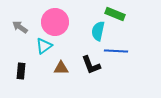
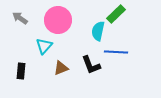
green rectangle: moved 1 px right; rotated 66 degrees counterclockwise
pink circle: moved 3 px right, 2 px up
gray arrow: moved 9 px up
cyan triangle: rotated 12 degrees counterclockwise
blue line: moved 1 px down
brown triangle: rotated 21 degrees counterclockwise
